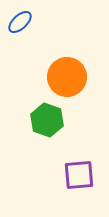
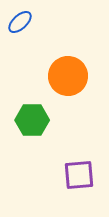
orange circle: moved 1 px right, 1 px up
green hexagon: moved 15 px left; rotated 20 degrees counterclockwise
